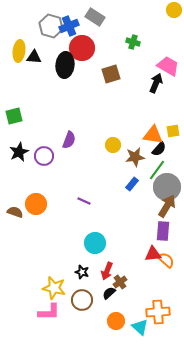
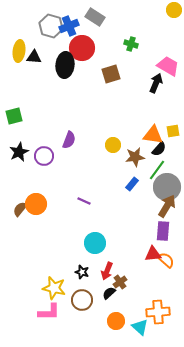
green cross at (133, 42): moved 2 px left, 2 px down
brown semicircle at (15, 212): moved 5 px right, 3 px up; rotated 70 degrees counterclockwise
